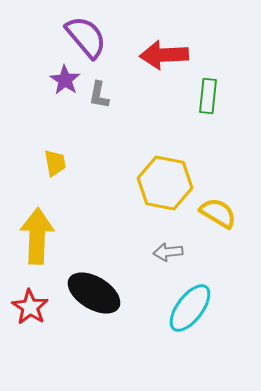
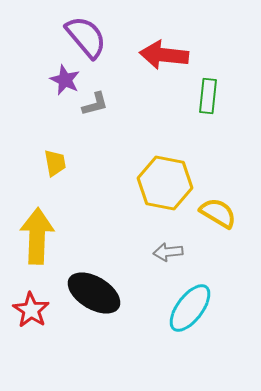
red arrow: rotated 9 degrees clockwise
purple star: rotated 8 degrees counterclockwise
gray L-shape: moved 4 px left, 9 px down; rotated 116 degrees counterclockwise
red star: moved 1 px right, 3 px down
